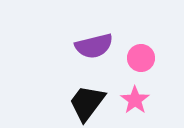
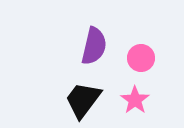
purple semicircle: rotated 63 degrees counterclockwise
black trapezoid: moved 4 px left, 3 px up
